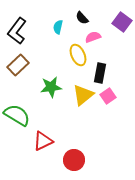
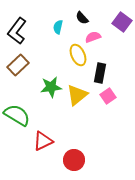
yellow triangle: moved 6 px left
